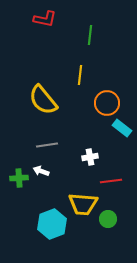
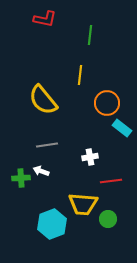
green cross: moved 2 px right
